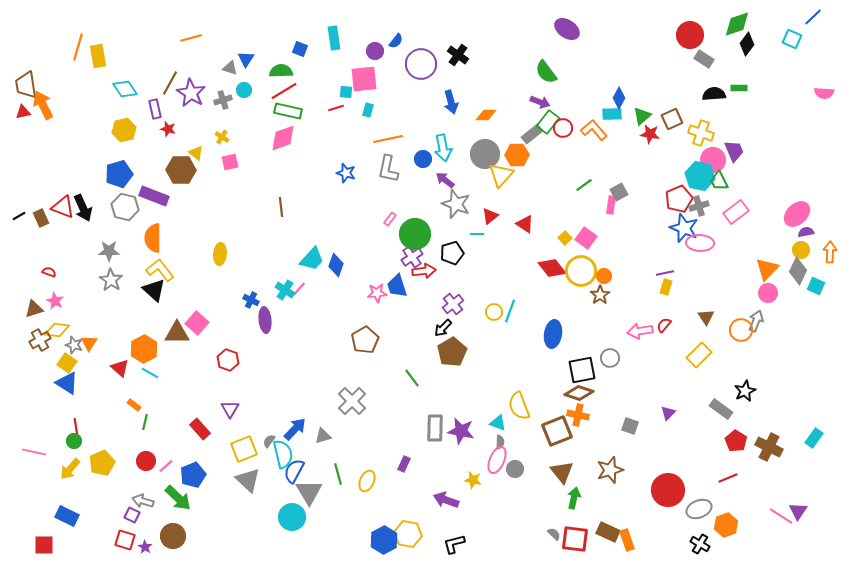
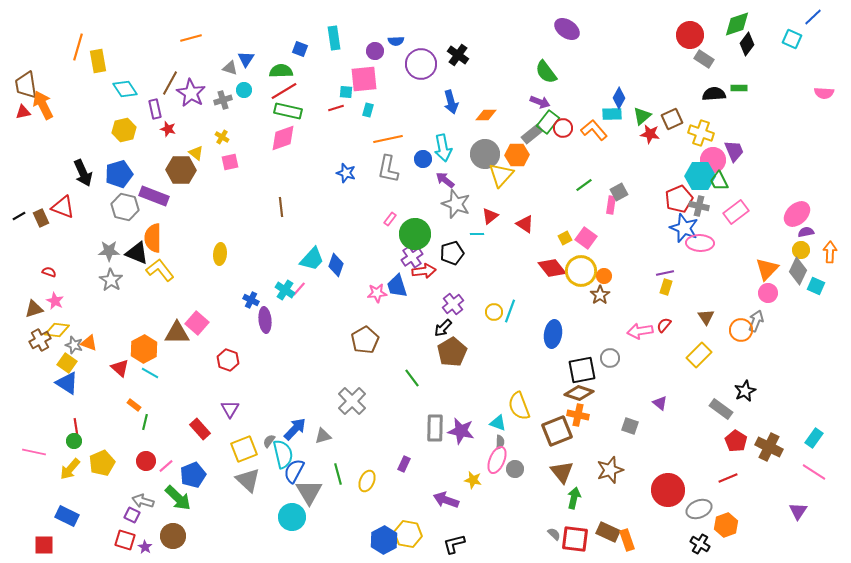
blue semicircle at (396, 41): rotated 49 degrees clockwise
yellow rectangle at (98, 56): moved 5 px down
cyan hexagon at (700, 176): rotated 12 degrees counterclockwise
gray cross at (699, 206): rotated 30 degrees clockwise
black arrow at (83, 208): moved 35 px up
yellow square at (565, 238): rotated 16 degrees clockwise
black triangle at (154, 290): moved 17 px left, 37 px up; rotated 20 degrees counterclockwise
orange triangle at (89, 343): rotated 42 degrees counterclockwise
purple triangle at (668, 413): moved 8 px left, 10 px up; rotated 35 degrees counterclockwise
pink line at (781, 516): moved 33 px right, 44 px up
